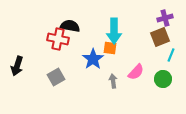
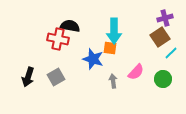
brown square: rotated 12 degrees counterclockwise
cyan line: moved 2 px up; rotated 24 degrees clockwise
blue star: rotated 20 degrees counterclockwise
black arrow: moved 11 px right, 11 px down
